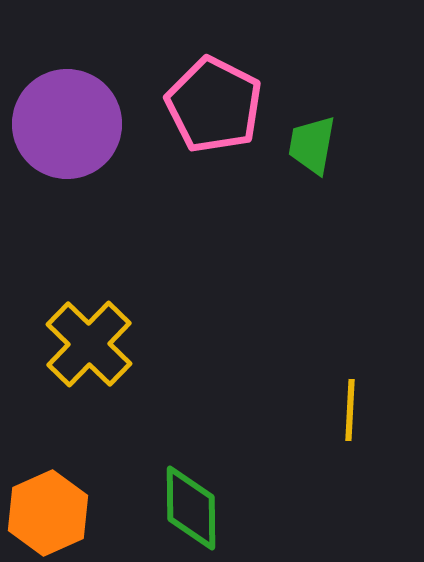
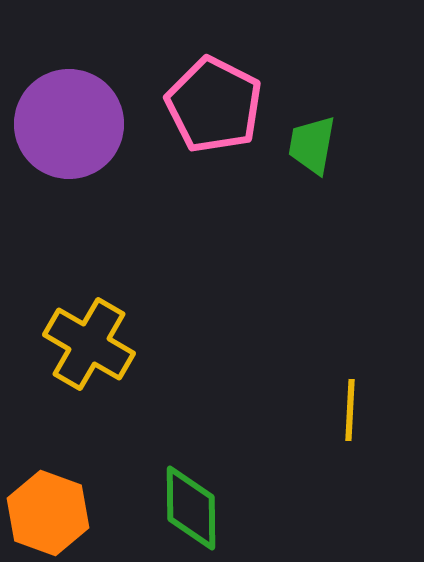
purple circle: moved 2 px right
yellow cross: rotated 14 degrees counterclockwise
orange hexagon: rotated 16 degrees counterclockwise
